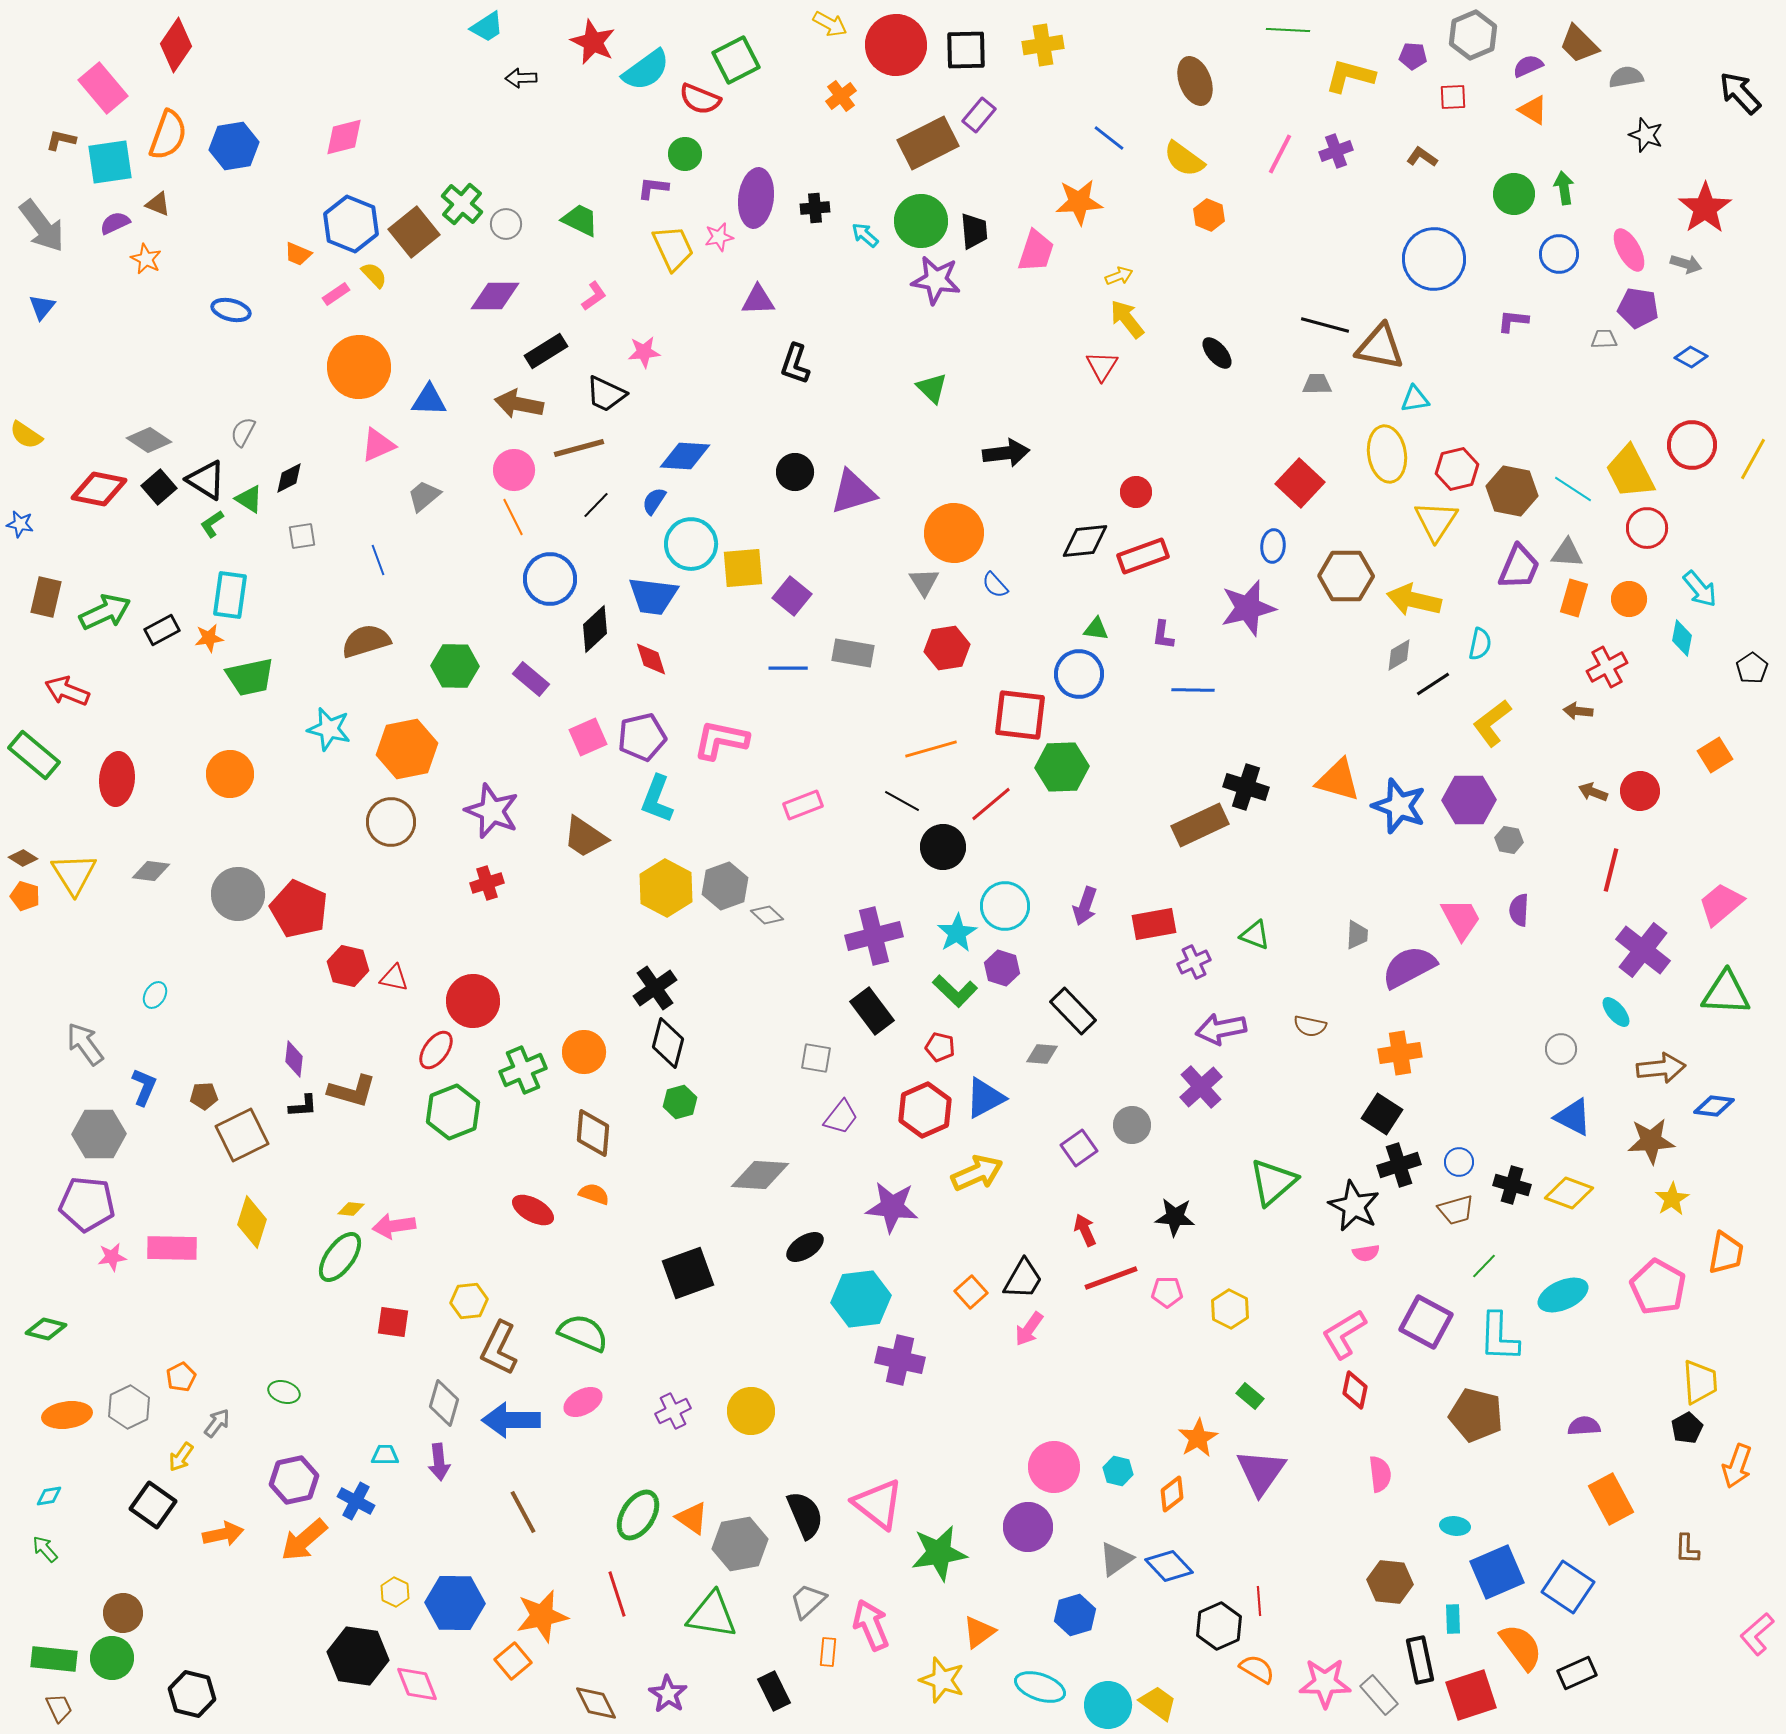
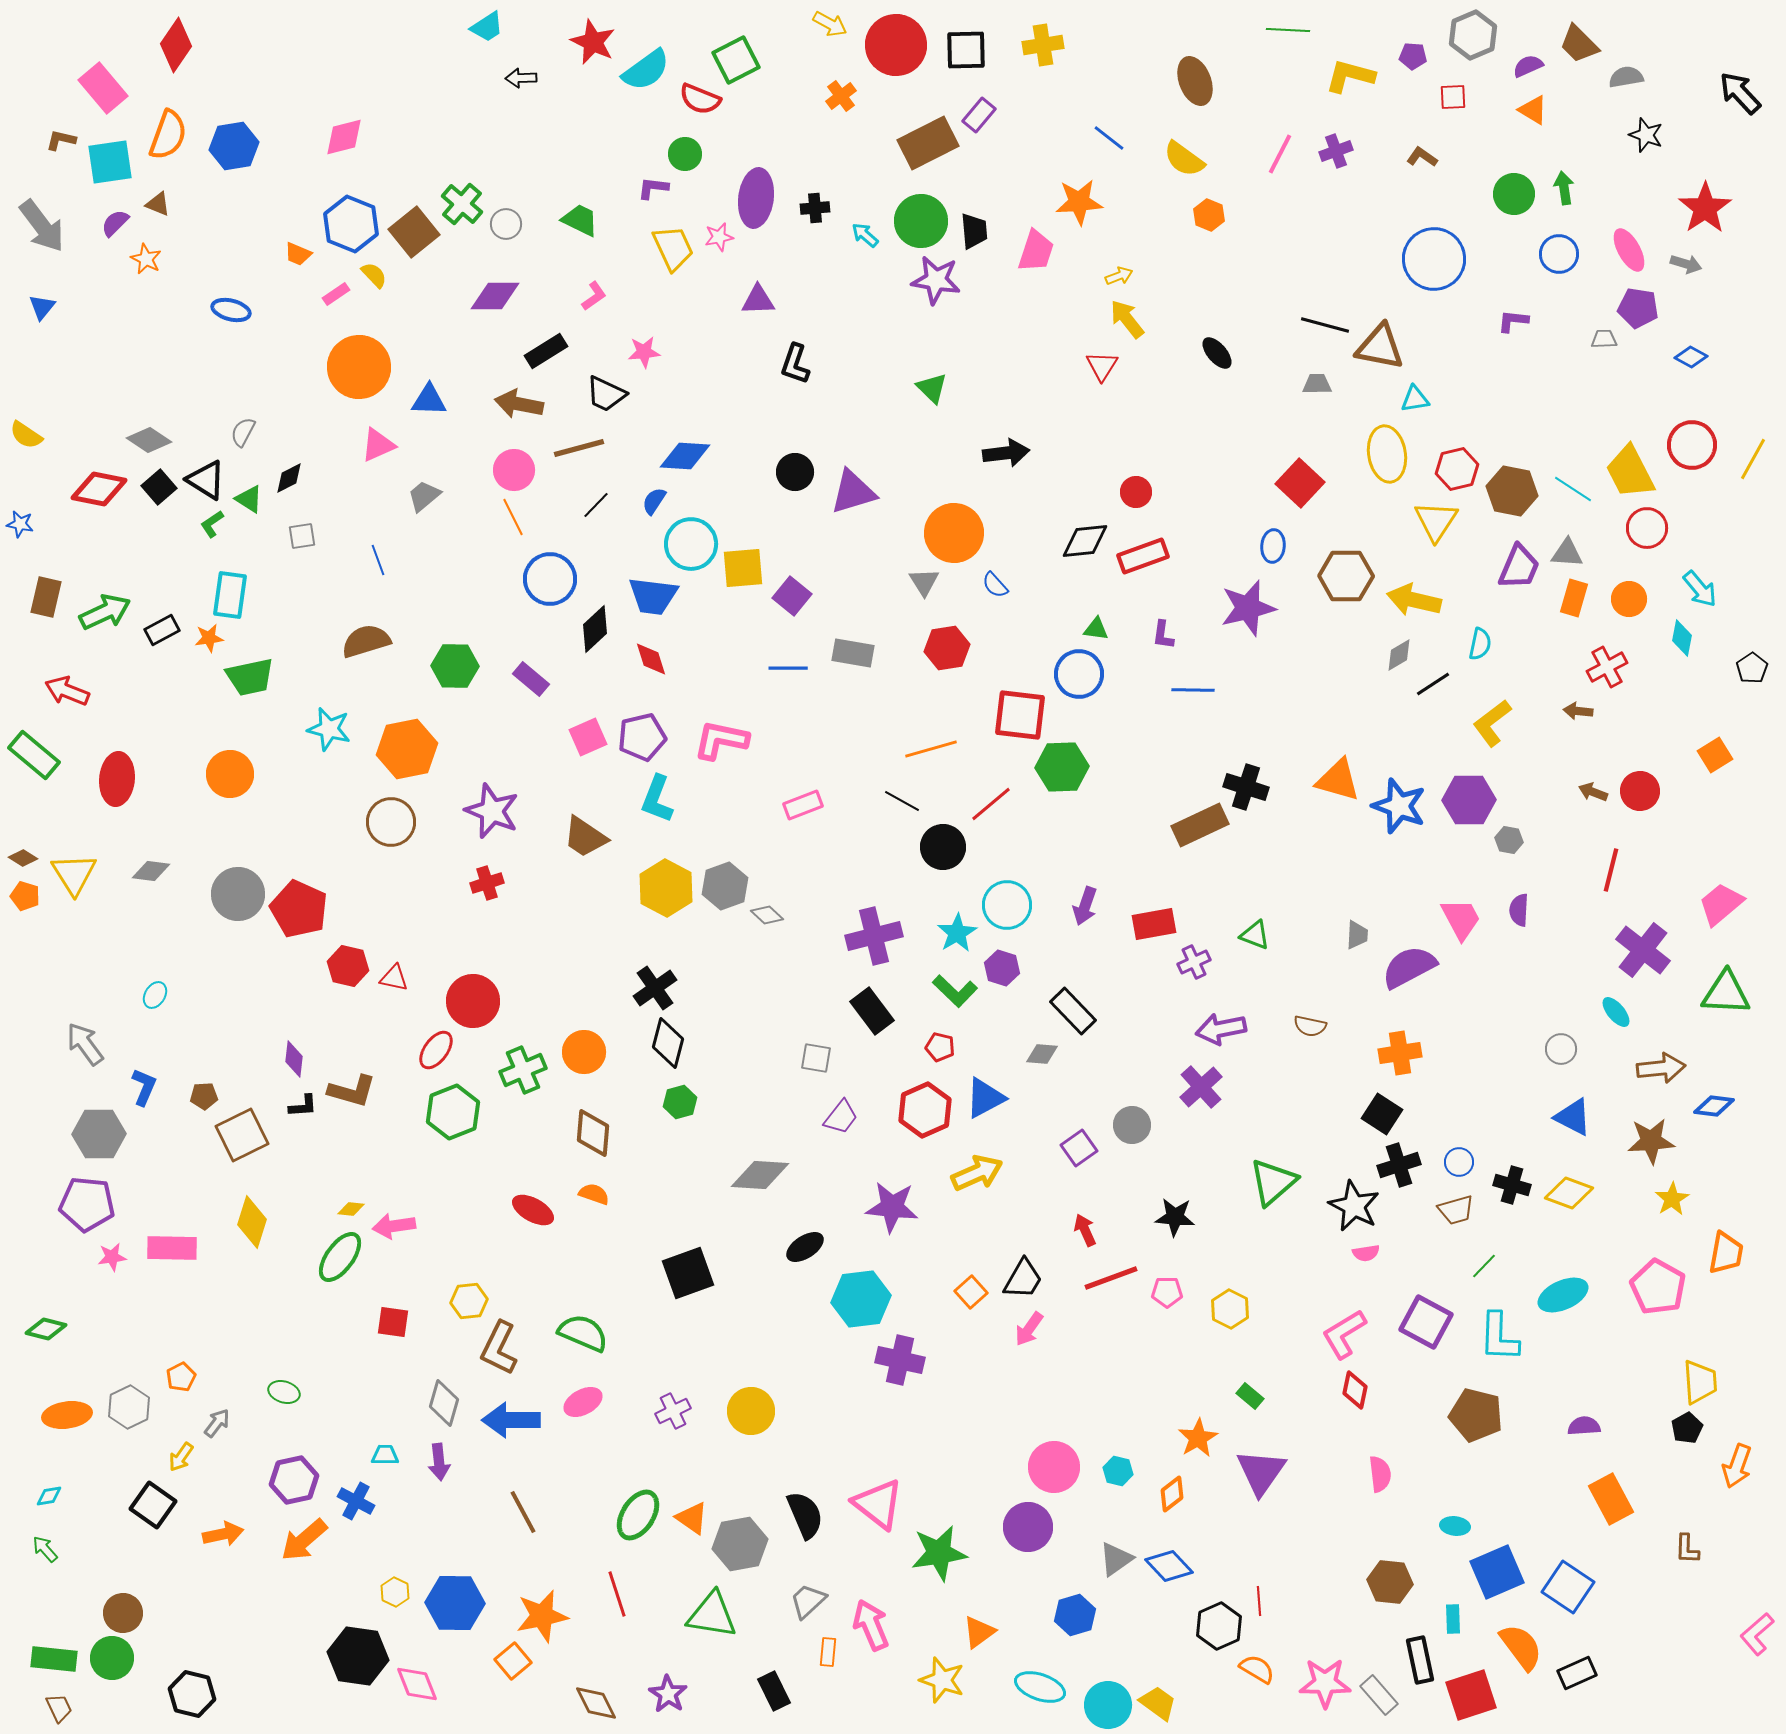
purple semicircle at (115, 223): rotated 20 degrees counterclockwise
cyan circle at (1005, 906): moved 2 px right, 1 px up
